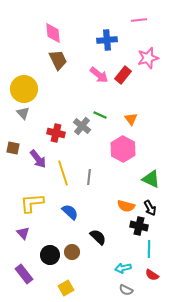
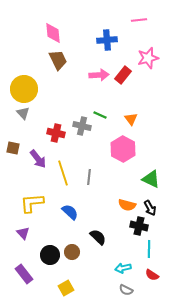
pink arrow: rotated 42 degrees counterclockwise
gray cross: rotated 24 degrees counterclockwise
orange semicircle: moved 1 px right, 1 px up
